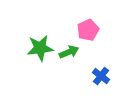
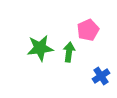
green arrow: rotated 60 degrees counterclockwise
blue cross: rotated 18 degrees clockwise
